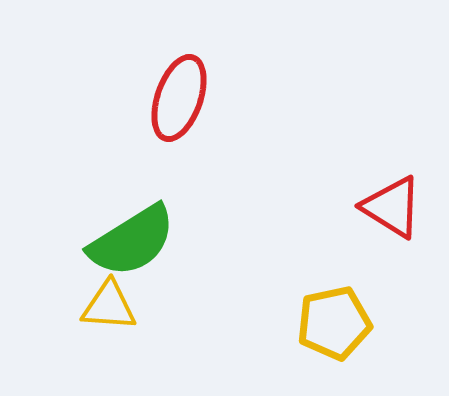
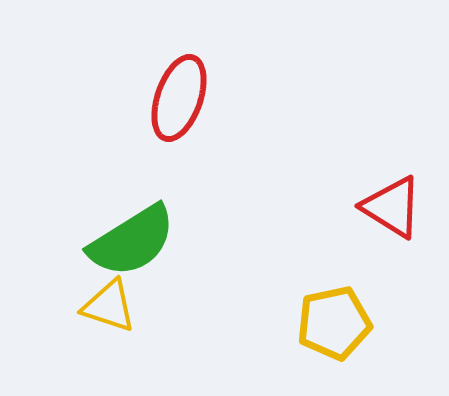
yellow triangle: rotated 14 degrees clockwise
